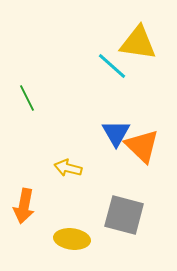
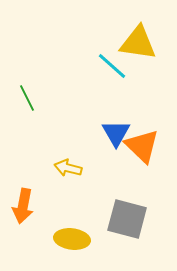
orange arrow: moved 1 px left
gray square: moved 3 px right, 4 px down
